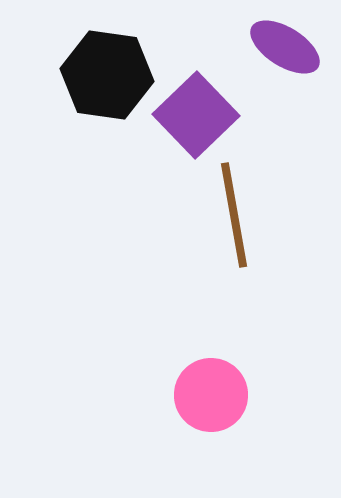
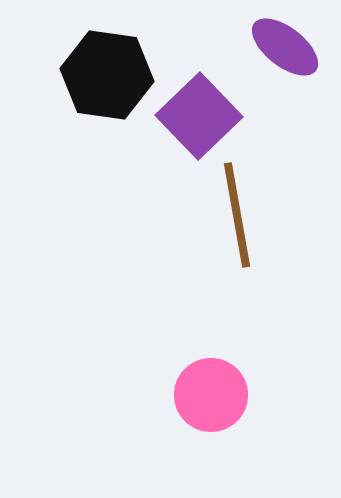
purple ellipse: rotated 6 degrees clockwise
purple square: moved 3 px right, 1 px down
brown line: moved 3 px right
